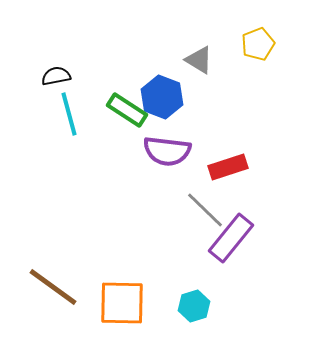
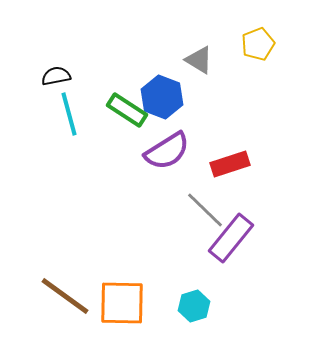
purple semicircle: rotated 39 degrees counterclockwise
red rectangle: moved 2 px right, 3 px up
brown line: moved 12 px right, 9 px down
